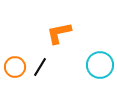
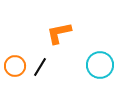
orange circle: moved 1 px up
